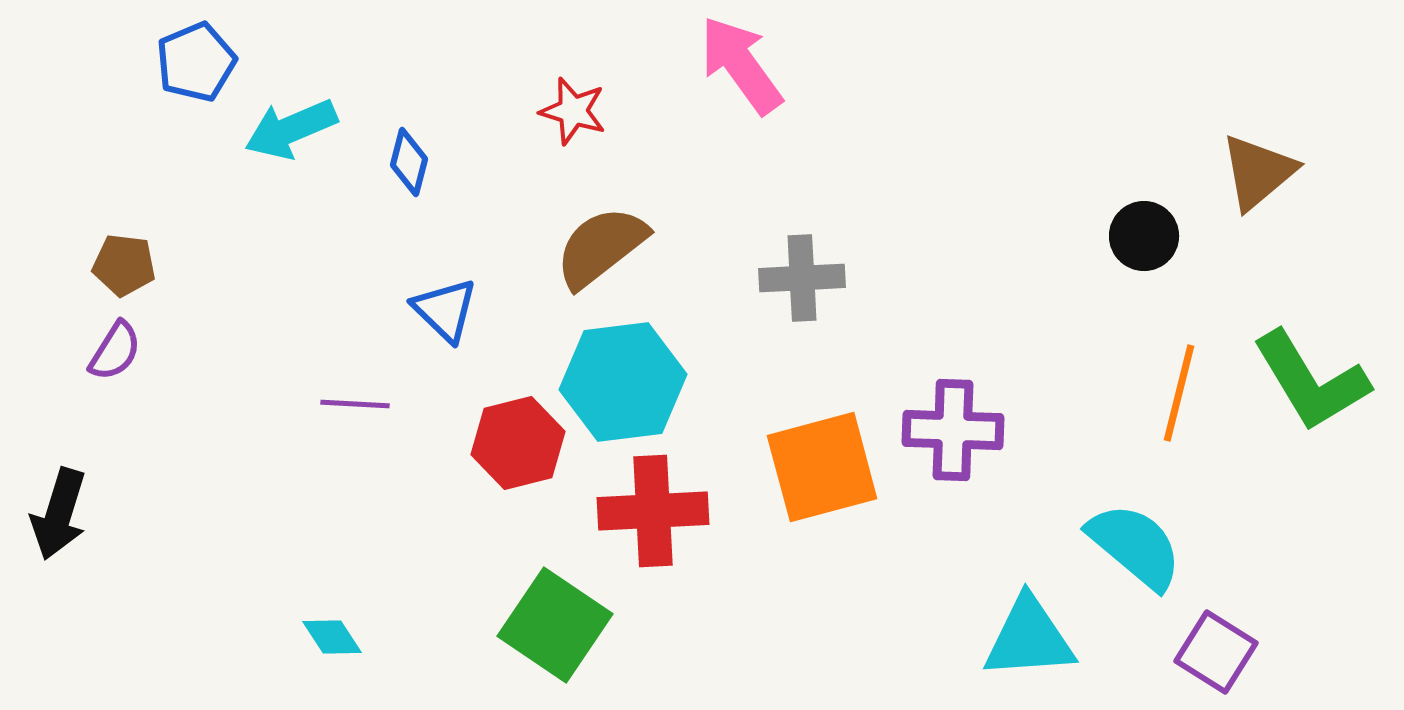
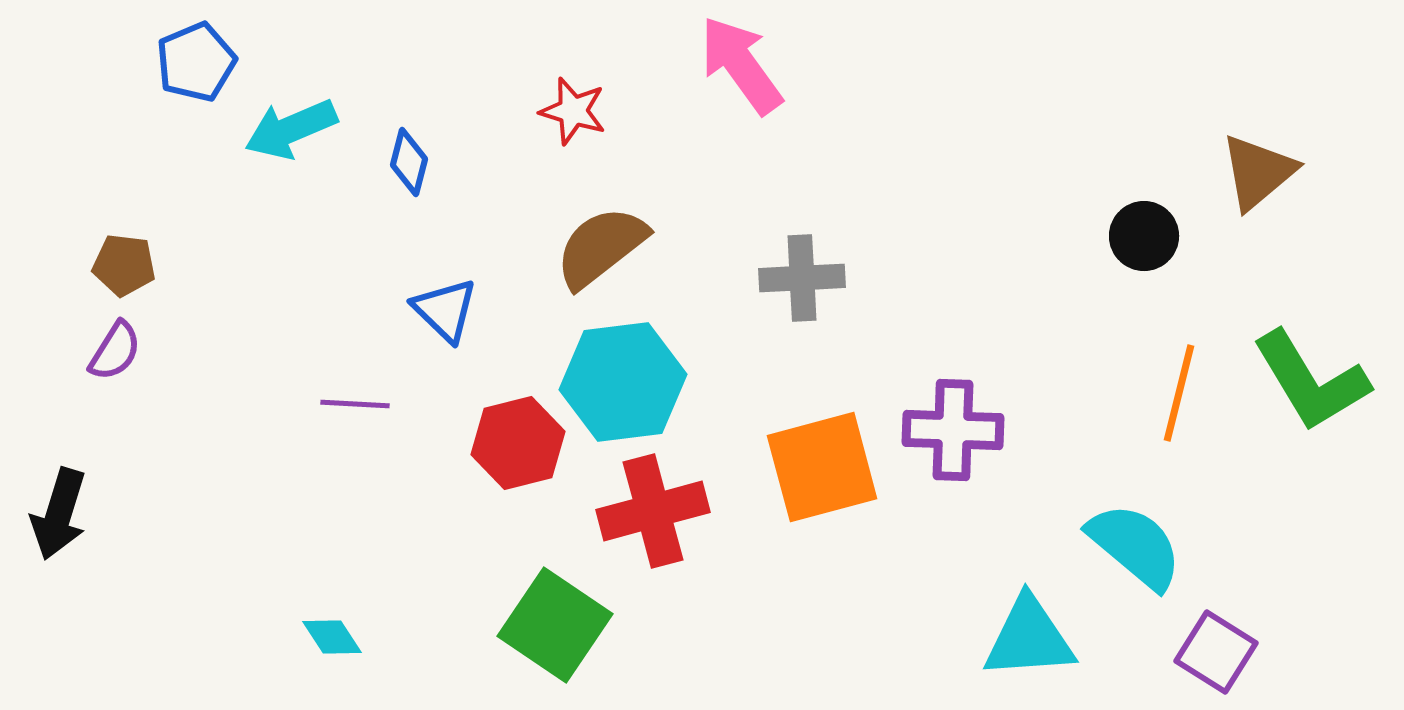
red cross: rotated 12 degrees counterclockwise
